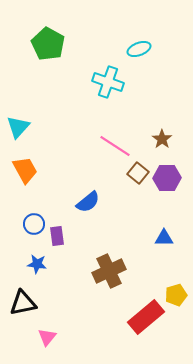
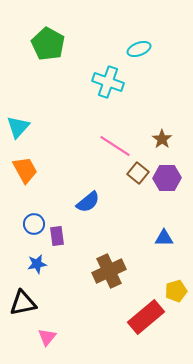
blue star: rotated 18 degrees counterclockwise
yellow pentagon: moved 4 px up
